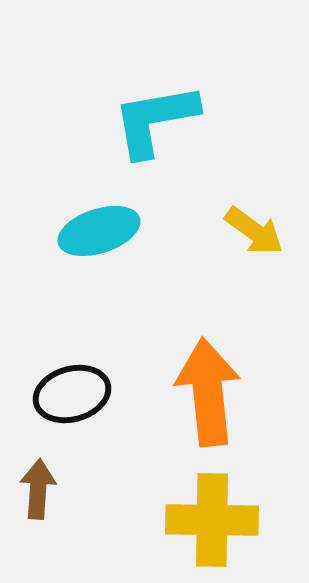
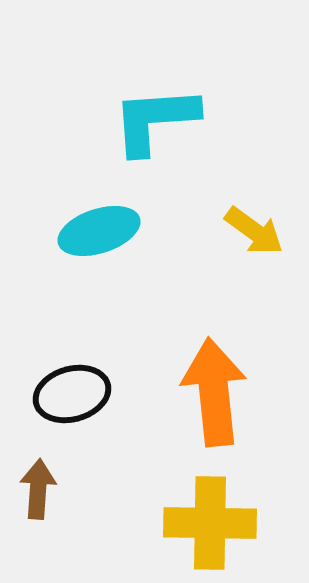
cyan L-shape: rotated 6 degrees clockwise
orange arrow: moved 6 px right
yellow cross: moved 2 px left, 3 px down
